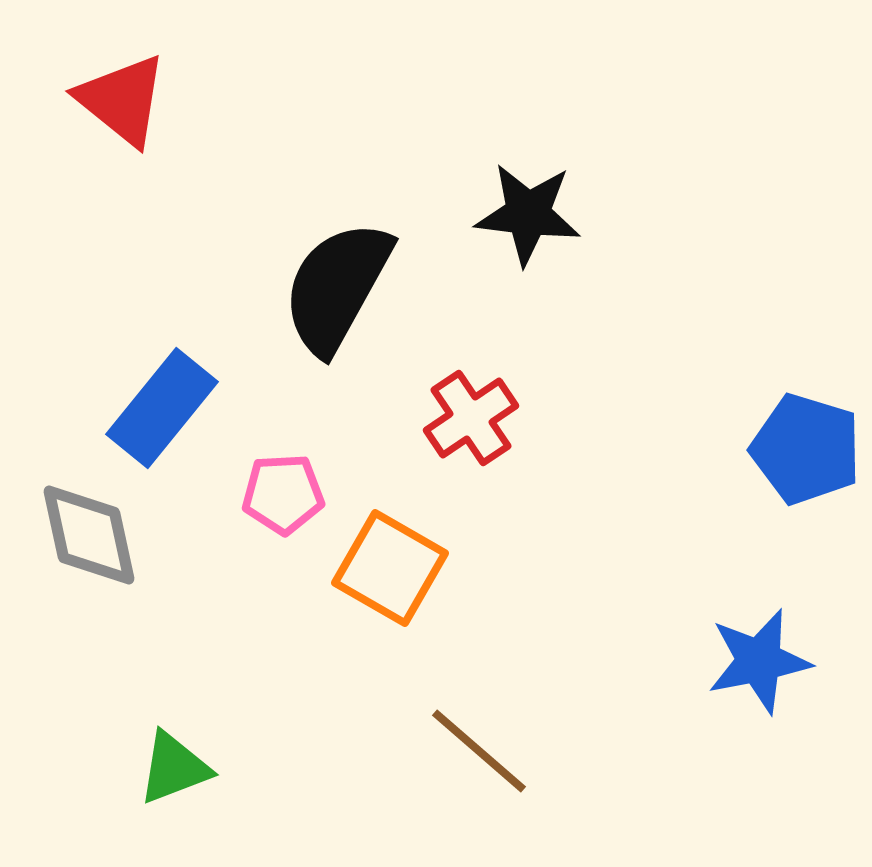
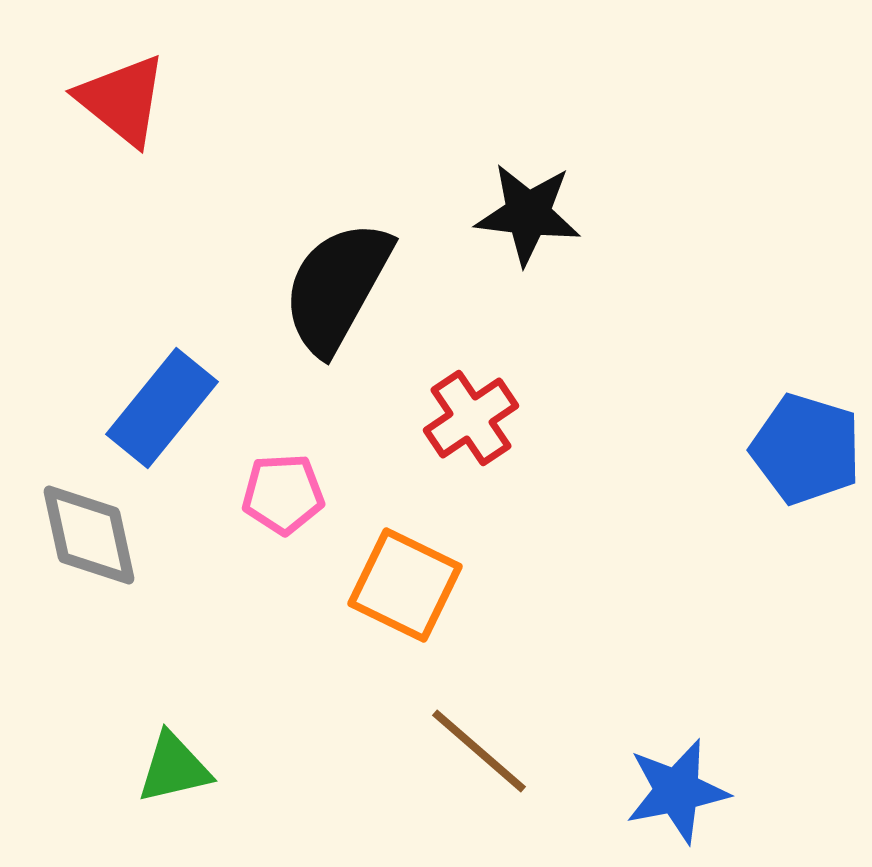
orange square: moved 15 px right, 17 px down; rotated 4 degrees counterclockwise
blue star: moved 82 px left, 130 px down
green triangle: rotated 8 degrees clockwise
